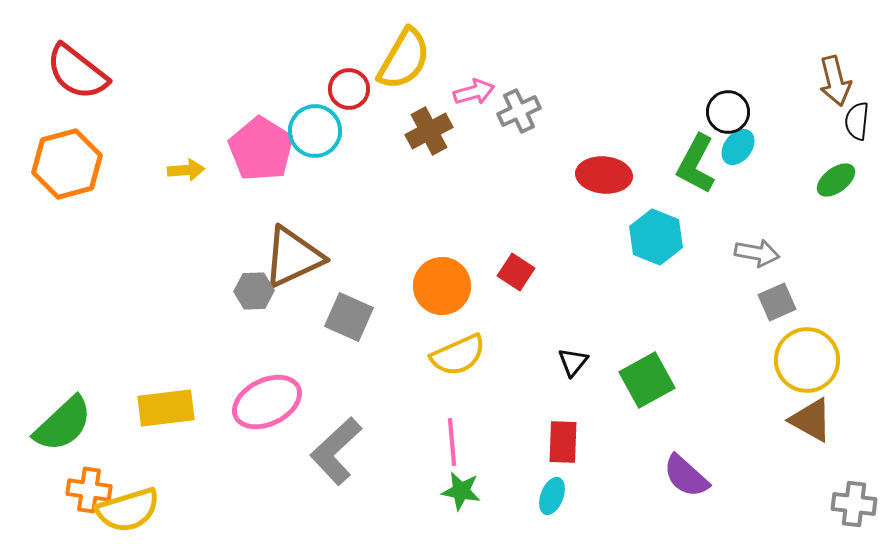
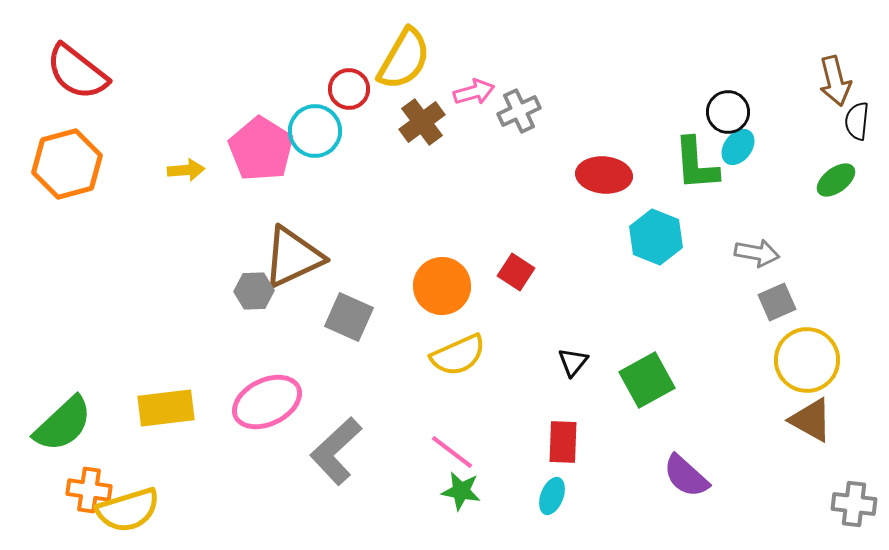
brown cross at (429, 131): moved 7 px left, 9 px up; rotated 9 degrees counterclockwise
green L-shape at (696, 164): rotated 32 degrees counterclockwise
pink line at (452, 442): moved 10 px down; rotated 48 degrees counterclockwise
